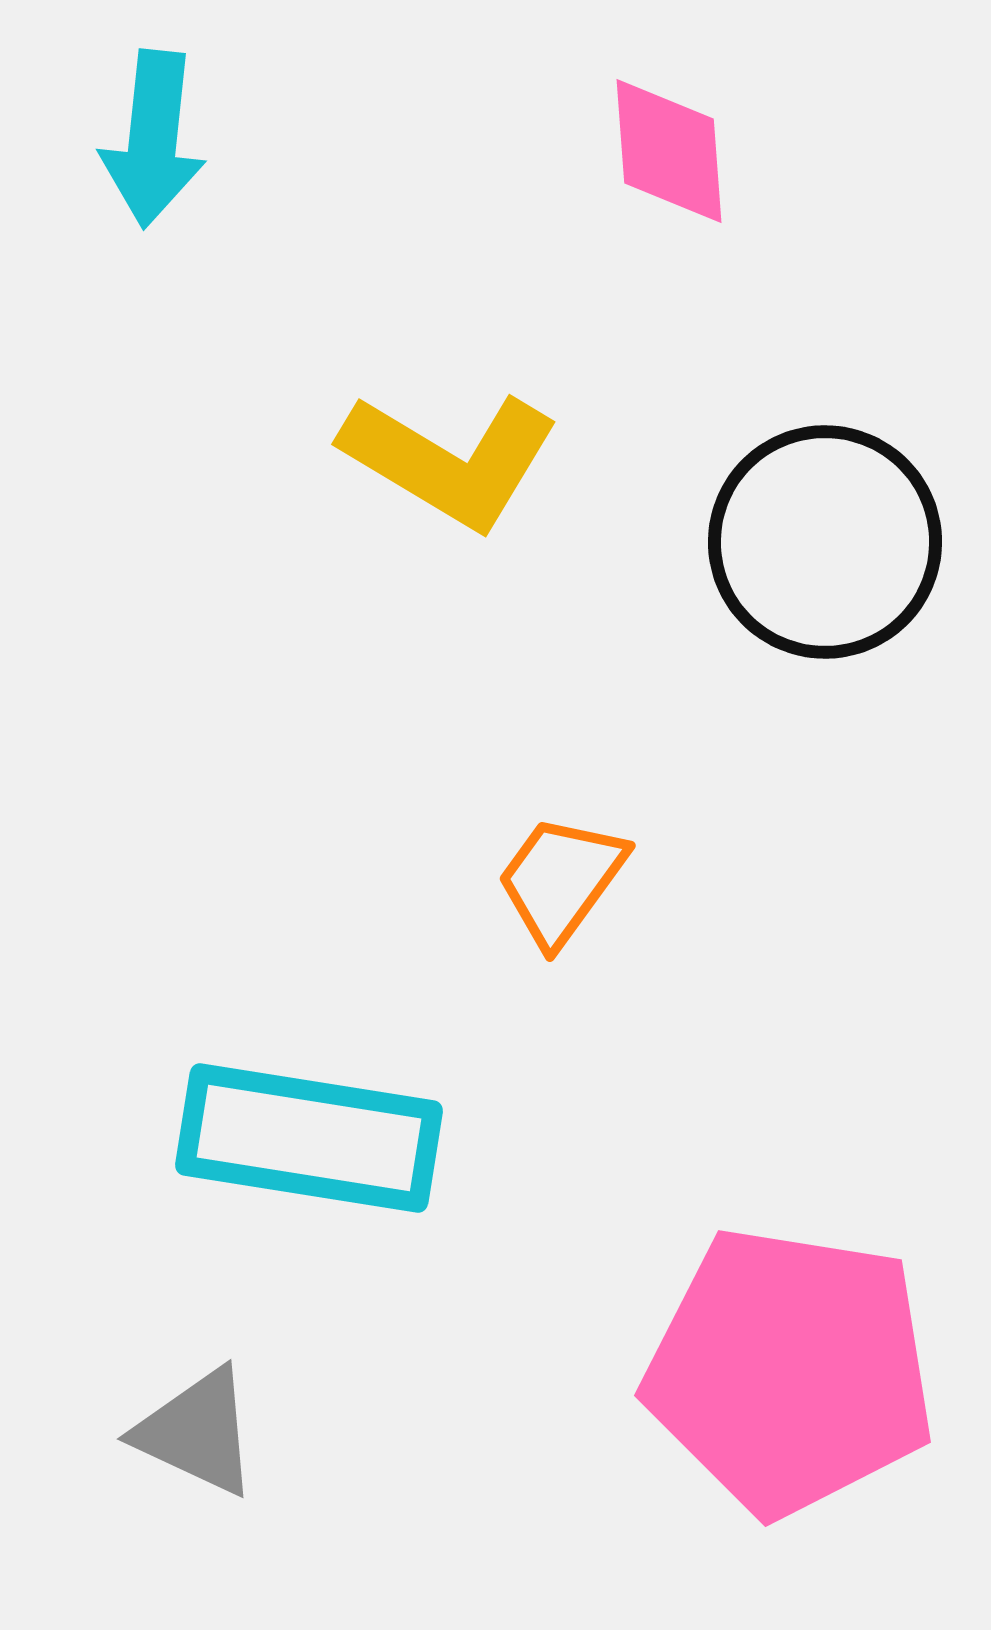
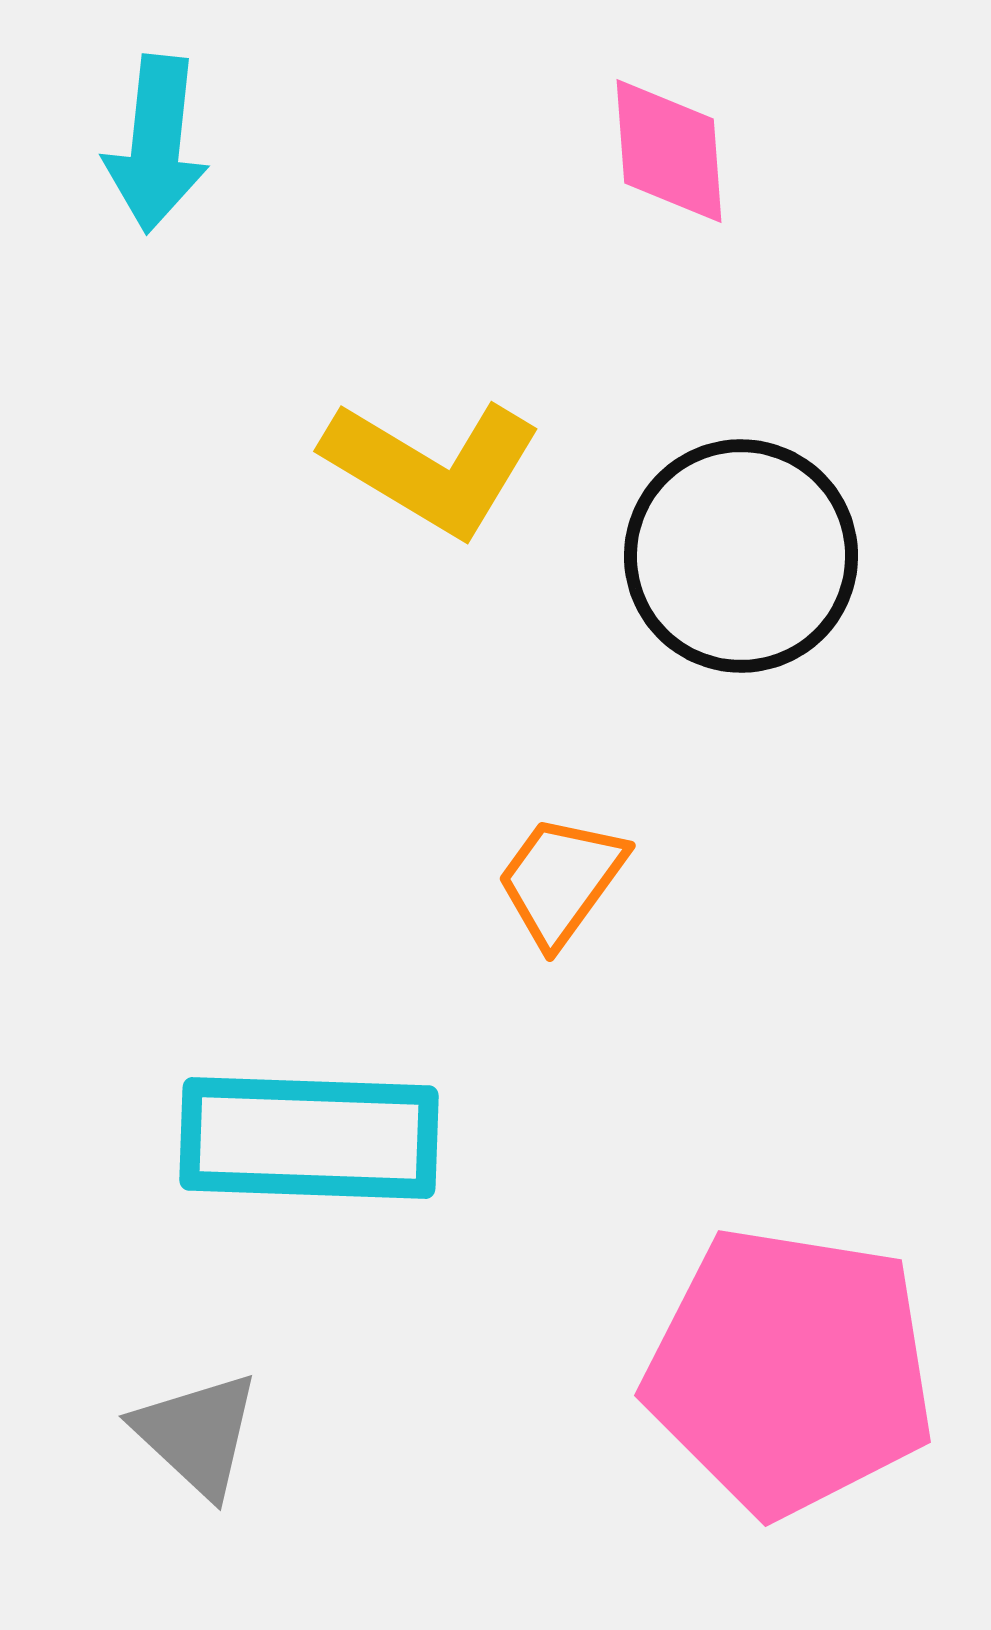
cyan arrow: moved 3 px right, 5 px down
yellow L-shape: moved 18 px left, 7 px down
black circle: moved 84 px left, 14 px down
cyan rectangle: rotated 7 degrees counterclockwise
gray triangle: moved 2 px down; rotated 18 degrees clockwise
